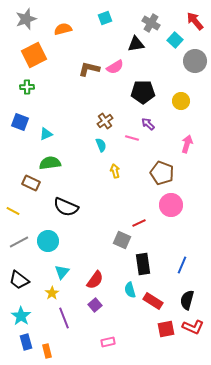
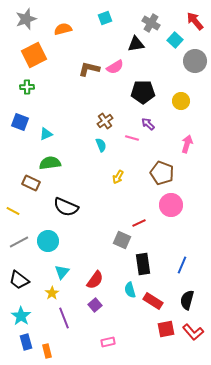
yellow arrow at (115, 171): moved 3 px right, 6 px down; rotated 136 degrees counterclockwise
red L-shape at (193, 327): moved 5 px down; rotated 25 degrees clockwise
